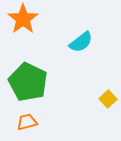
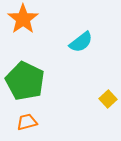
green pentagon: moved 3 px left, 1 px up
